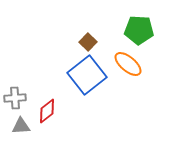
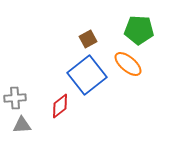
brown square: moved 3 px up; rotated 18 degrees clockwise
red diamond: moved 13 px right, 5 px up
gray triangle: moved 1 px right, 1 px up
